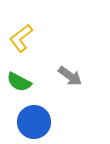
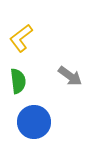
green semicircle: moved 1 px left, 1 px up; rotated 125 degrees counterclockwise
